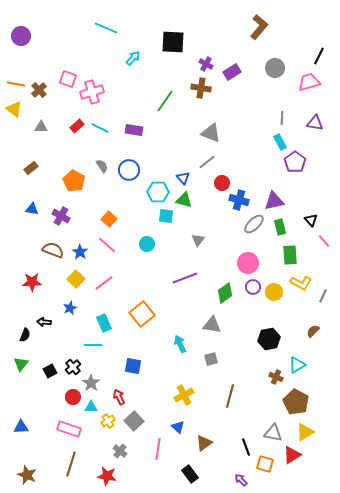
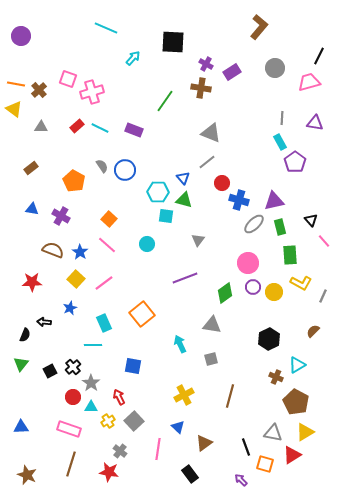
purple rectangle at (134, 130): rotated 12 degrees clockwise
blue circle at (129, 170): moved 4 px left
black hexagon at (269, 339): rotated 15 degrees counterclockwise
red star at (107, 476): moved 2 px right, 4 px up
